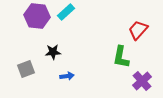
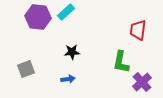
purple hexagon: moved 1 px right, 1 px down
red trapezoid: rotated 35 degrees counterclockwise
black star: moved 19 px right
green L-shape: moved 5 px down
blue arrow: moved 1 px right, 3 px down
purple cross: moved 1 px down
